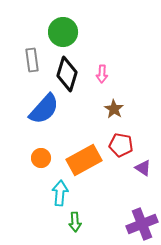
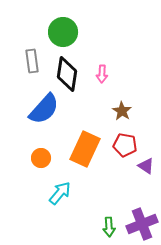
gray rectangle: moved 1 px down
black diamond: rotated 8 degrees counterclockwise
brown star: moved 8 px right, 2 px down
red pentagon: moved 4 px right
orange rectangle: moved 1 px right, 11 px up; rotated 36 degrees counterclockwise
purple triangle: moved 3 px right, 2 px up
cyan arrow: rotated 35 degrees clockwise
green arrow: moved 34 px right, 5 px down
